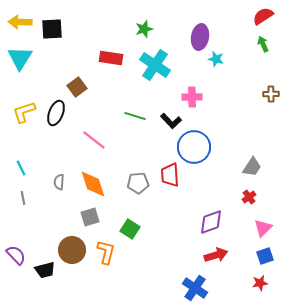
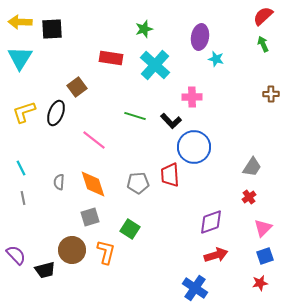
red semicircle: rotated 10 degrees counterclockwise
cyan cross: rotated 8 degrees clockwise
